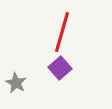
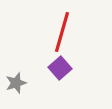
gray star: rotated 25 degrees clockwise
